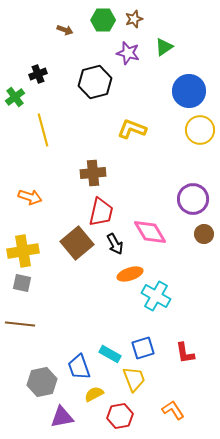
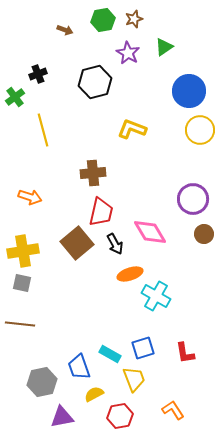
green hexagon: rotated 10 degrees counterclockwise
purple star: rotated 15 degrees clockwise
